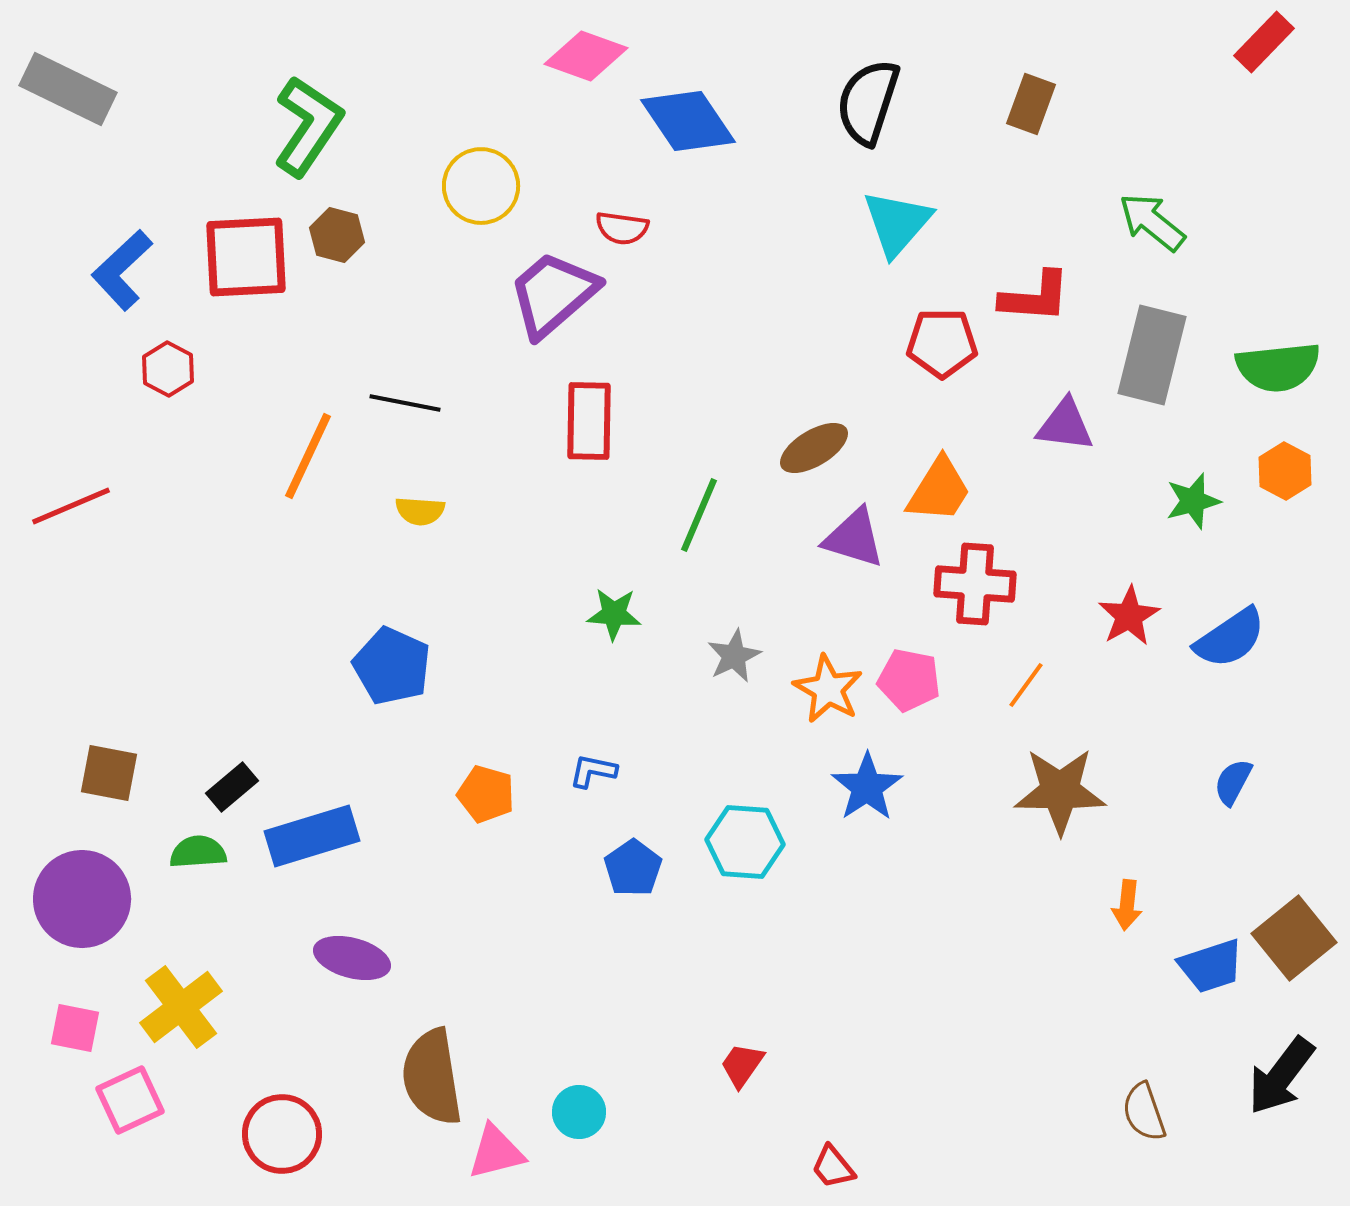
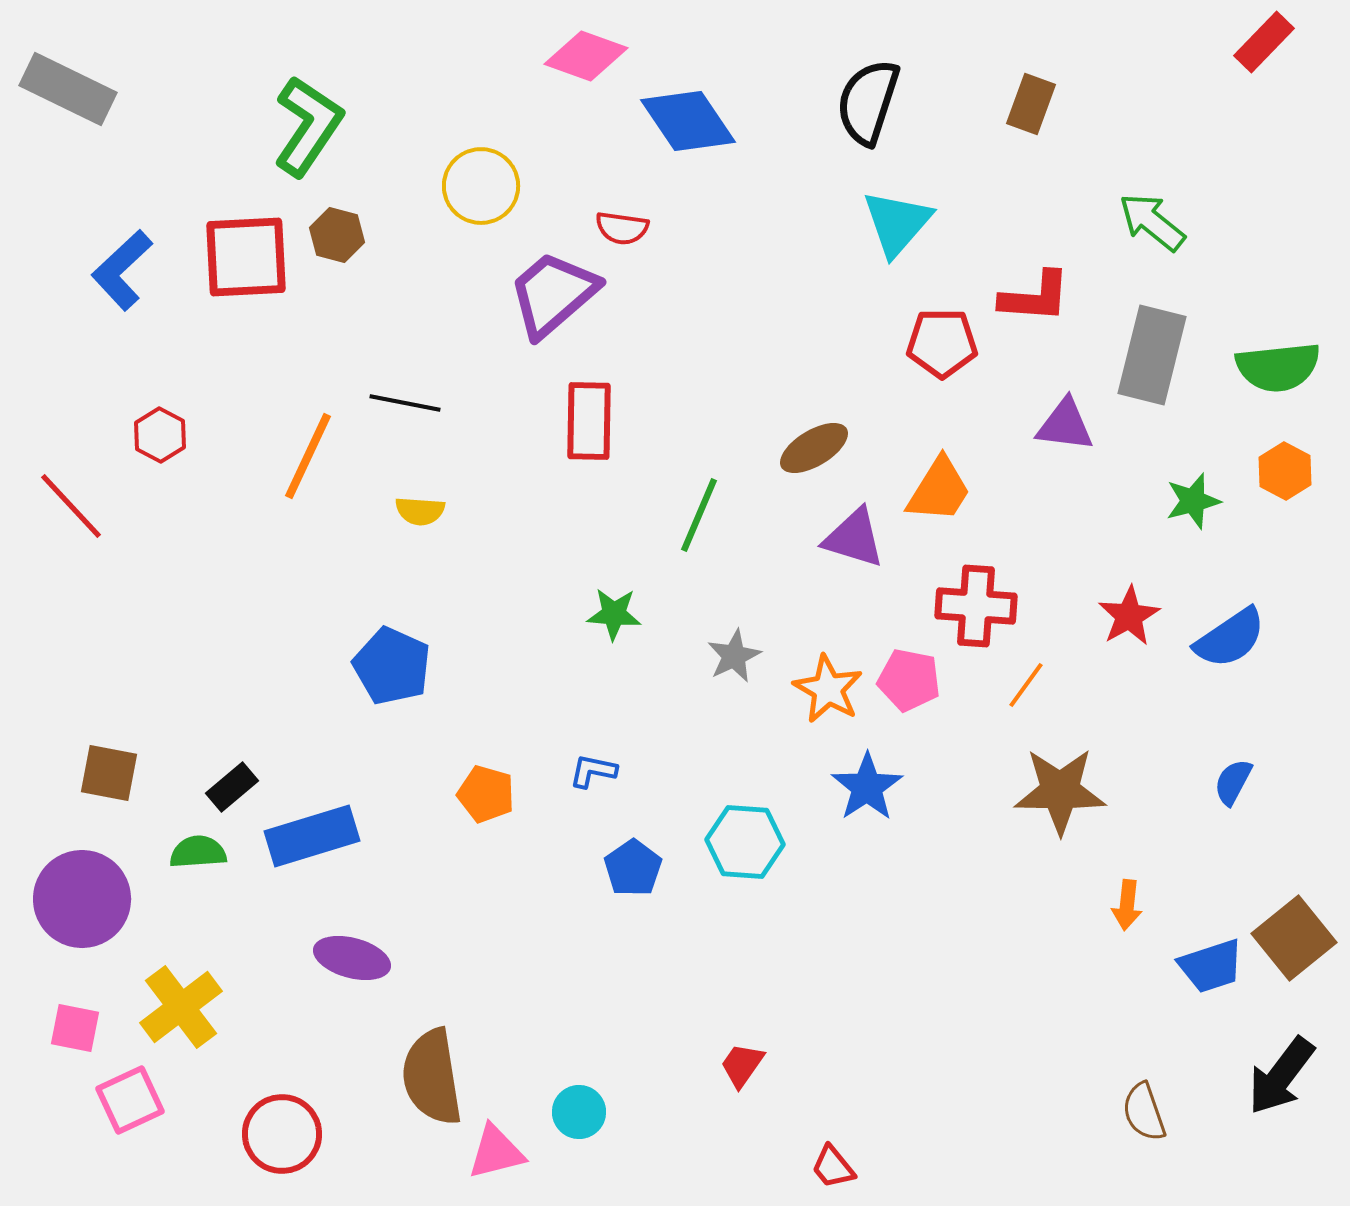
red hexagon at (168, 369): moved 8 px left, 66 px down
red line at (71, 506): rotated 70 degrees clockwise
red cross at (975, 584): moved 1 px right, 22 px down
